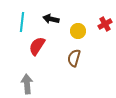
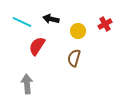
cyan line: rotated 72 degrees counterclockwise
